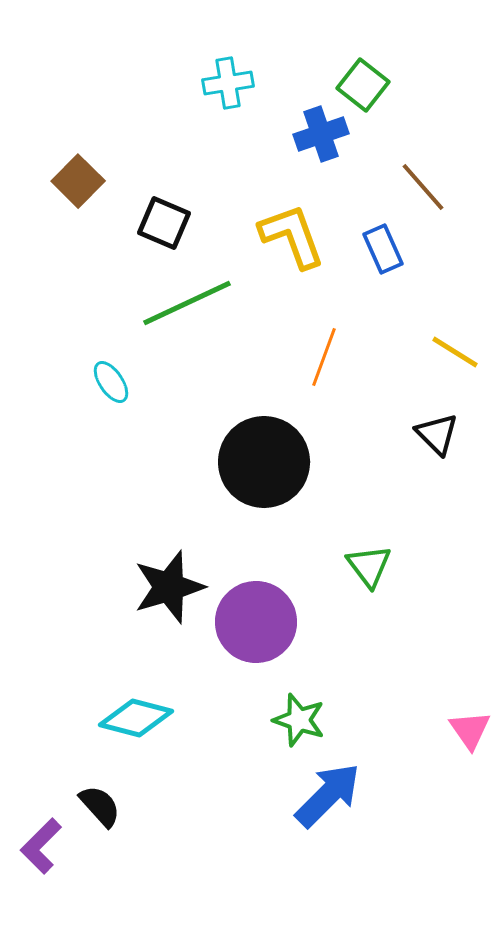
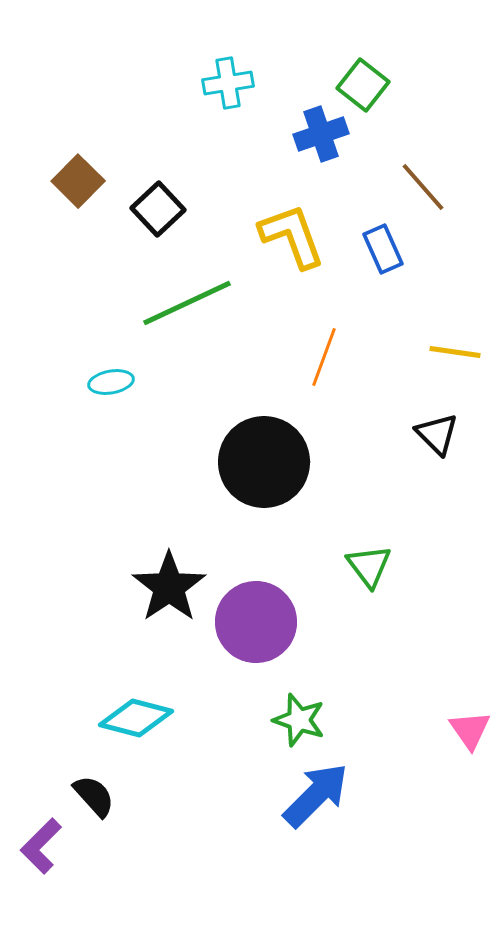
black square: moved 6 px left, 14 px up; rotated 24 degrees clockwise
yellow line: rotated 24 degrees counterclockwise
cyan ellipse: rotated 66 degrees counterclockwise
black star: rotated 18 degrees counterclockwise
blue arrow: moved 12 px left
black semicircle: moved 6 px left, 10 px up
